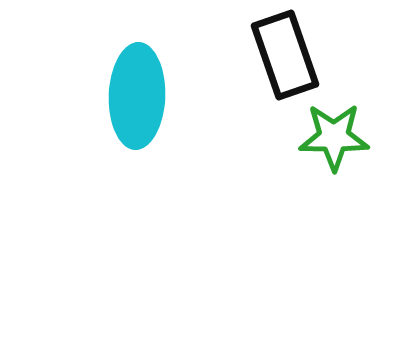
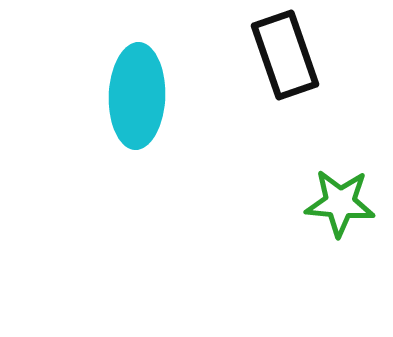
green star: moved 6 px right, 66 px down; rotated 4 degrees clockwise
